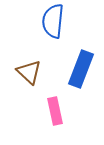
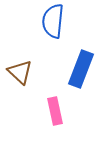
brown triangle: moved 9 px left
